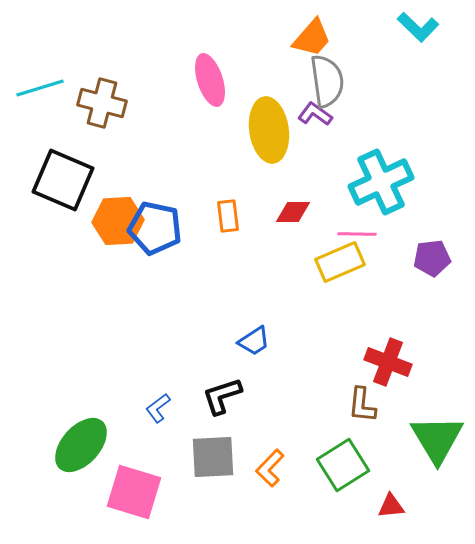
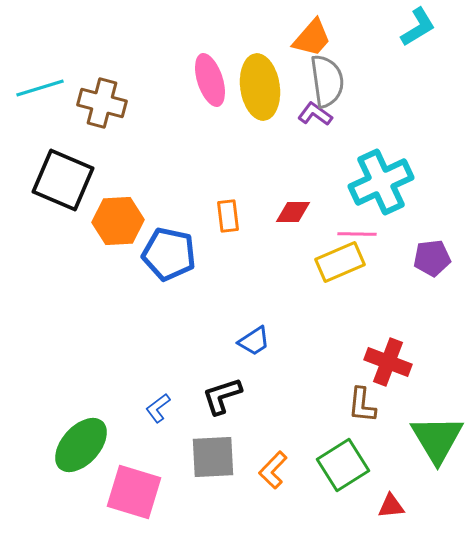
cyan L-shape: rotated 75 degrees counterclockwise
yellow ellipse: moved 9 px left, 43 px up
blue pentagon: moved 14 px right, 26 px down
orange L-shape: moved 3 px right, 2 px down
